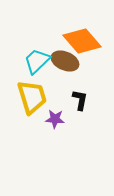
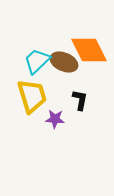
orange diamond: moved 7 px right, 9 px down; rotated 15 degrees clockwise
brown ellipse: moved 1 px left, 1 px down
yellow trapezoid: moved 1 px up
